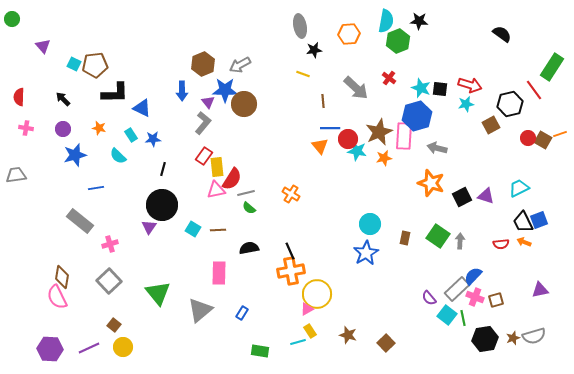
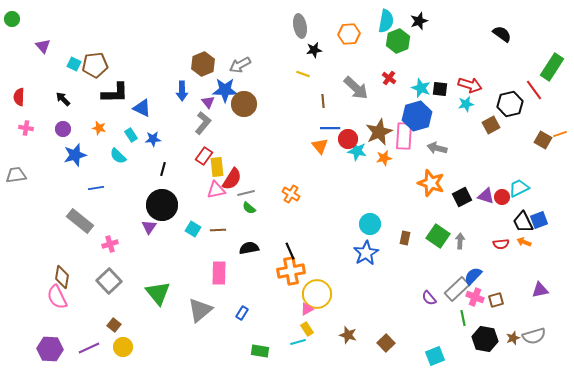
black star at (419, 21): rotated 24 degrees counterclockwise
red circle at (528, 138): moved 26 px left, 59 px down
cyan square at (447, 315): moved 12 px left, 41 px down; rotated 30 degrees clockwise
yellow rectangle at (310, 331): moved 3 px left, 2 px up
black hexagon at (485, 339): rotated 20 degrees clockwise
